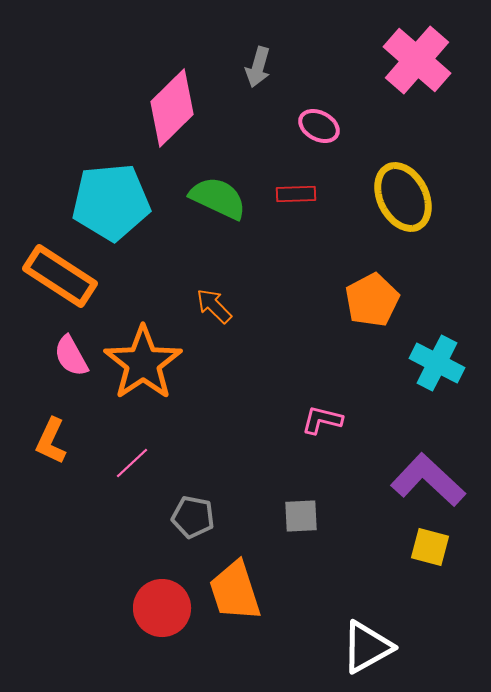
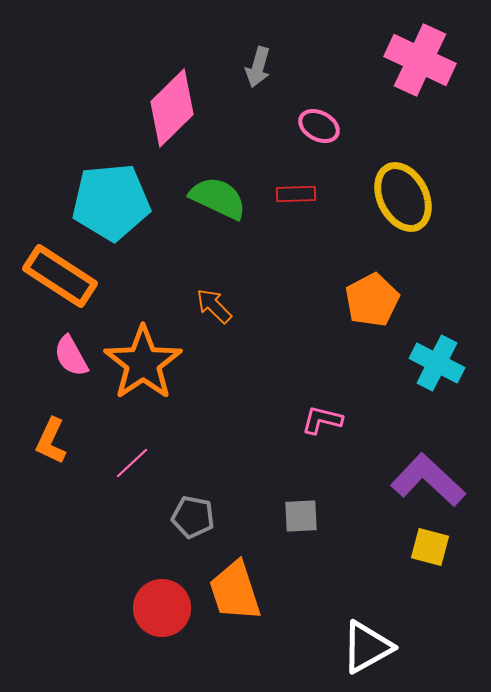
pink cross: moved 3 px right; rotated 16 degrees counterclockwise
